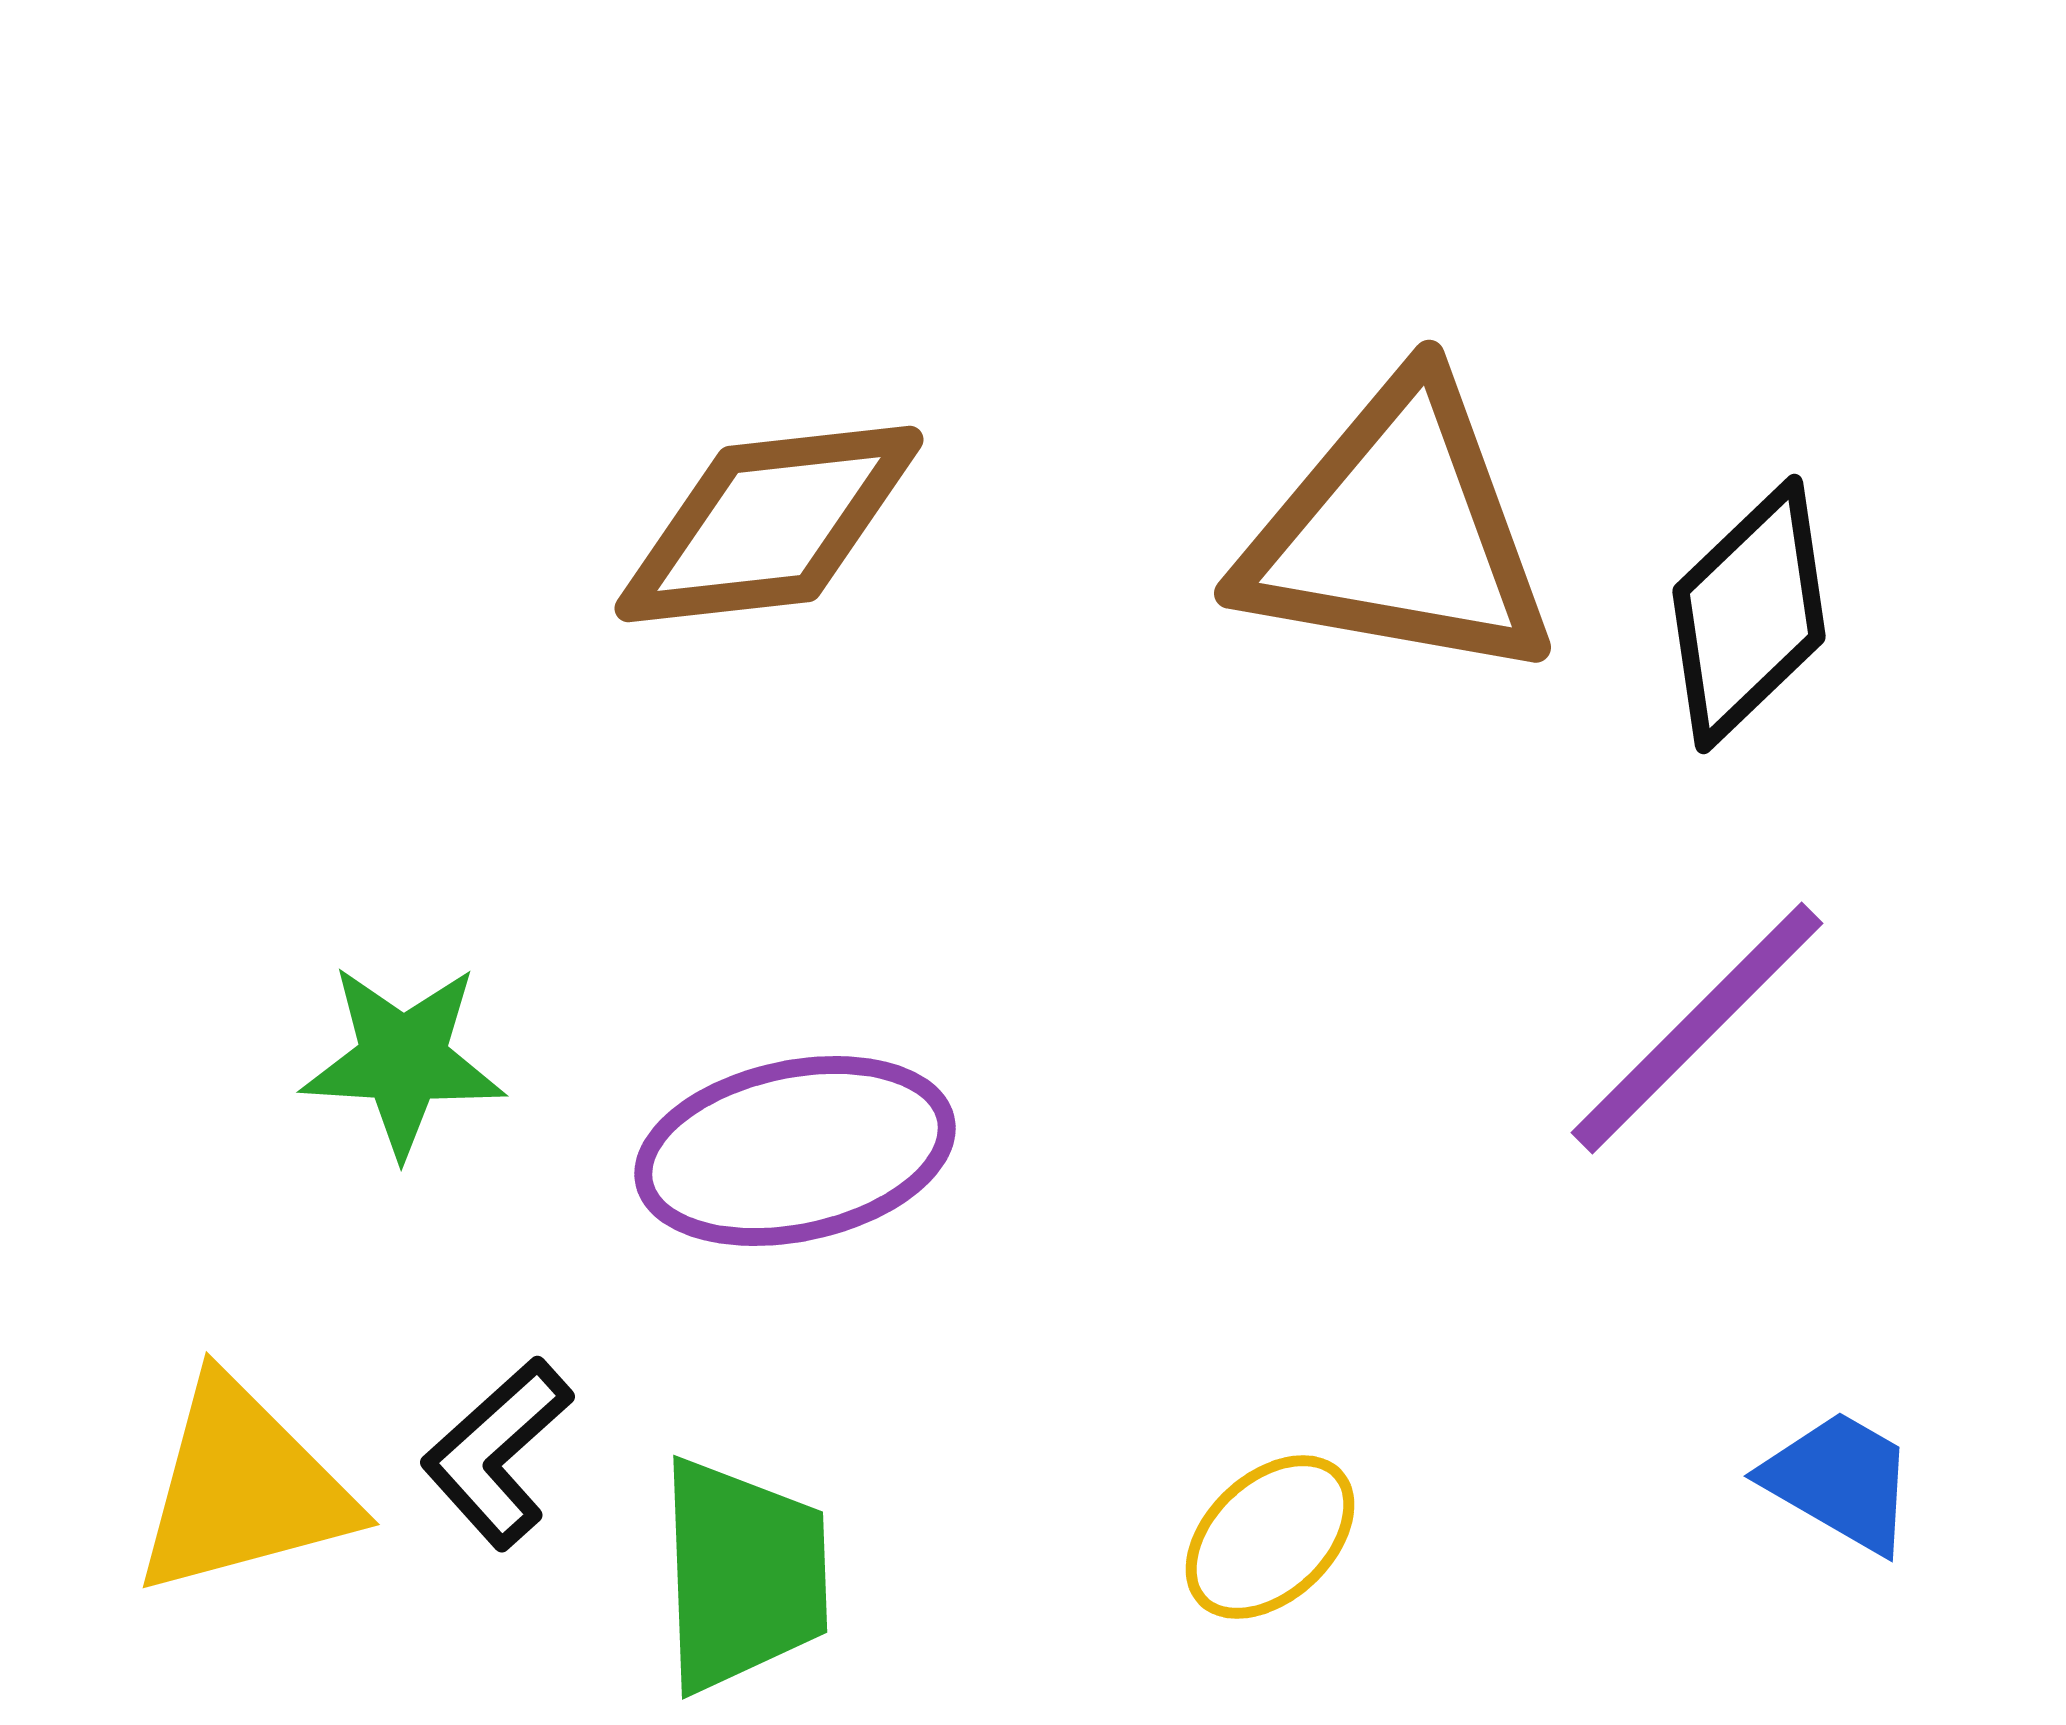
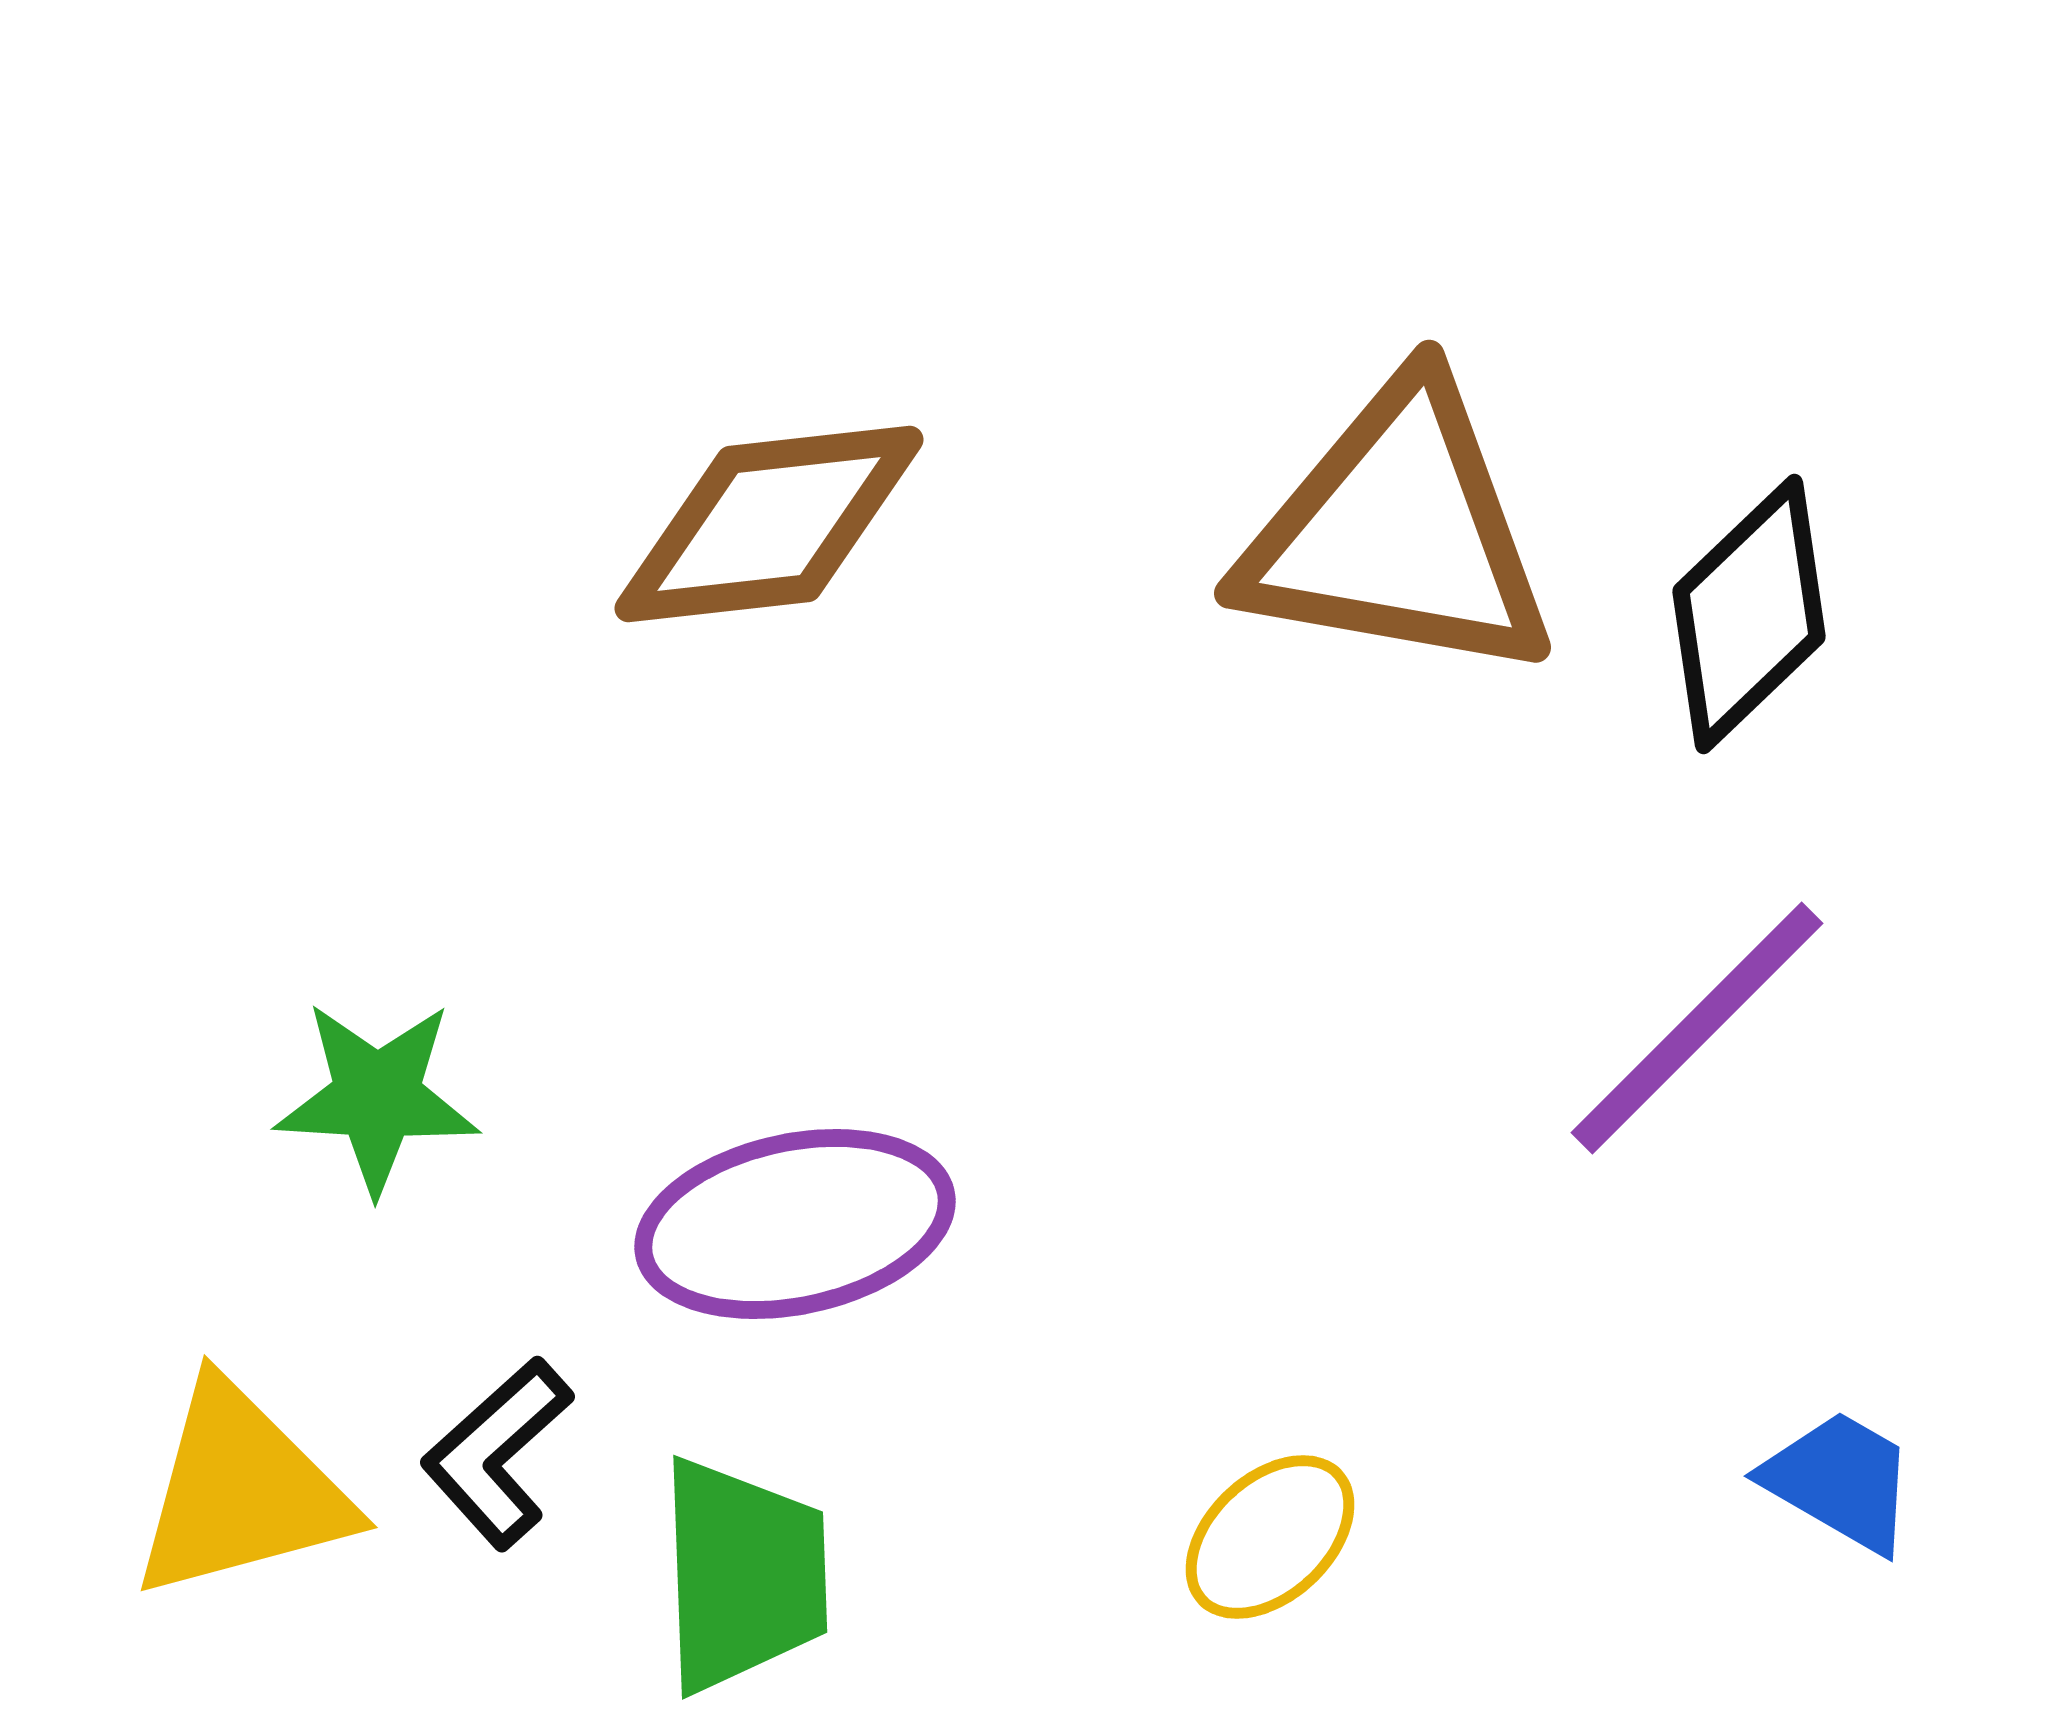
green star: moved 26 px left, 37 px down
purple ellipse: moved 73 px down
yellow triangle: moved 2 px left, 3 px down
